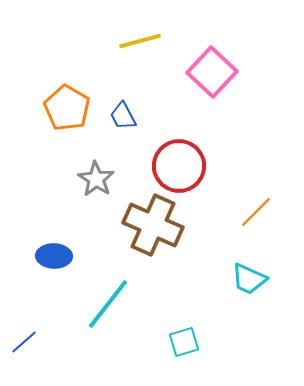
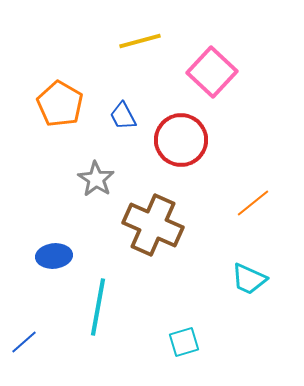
orange pentagon: moved 7 px left, 4 px up
red circle: moved 2 px right, 26 px up
orange line: moved 3 px left, 9 px up; rotated 6 degrees clockwise
blue ellipse: rotated 8 degrees counterclockwise
cyan line: moved 10 px left, 3 px down; rotated 28 degrees counterclockwise
